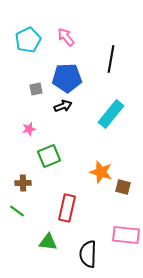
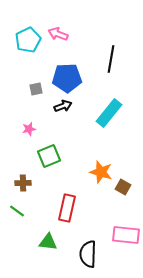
pink arrow: moved 8 px left, 3 px up; rotated 30 degrees counterclockwise
cyan rectangle: moved 2 px left, 1 px up
brown square: rotated 14 degrees clockwise
